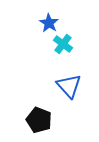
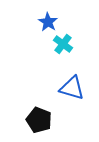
blue star: moved 1 px left, 1 px up
blue triangle: moved 3 px right, 2 px down; rotated 32 degrees counterclockwise
